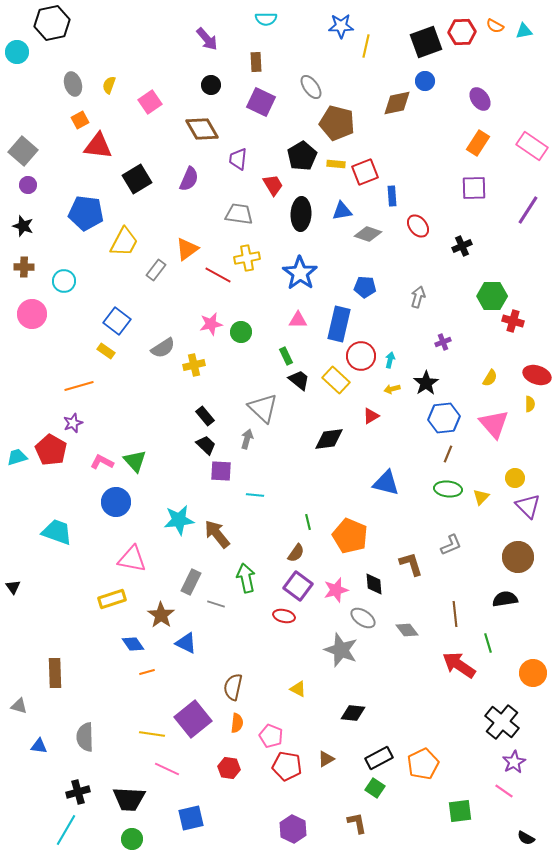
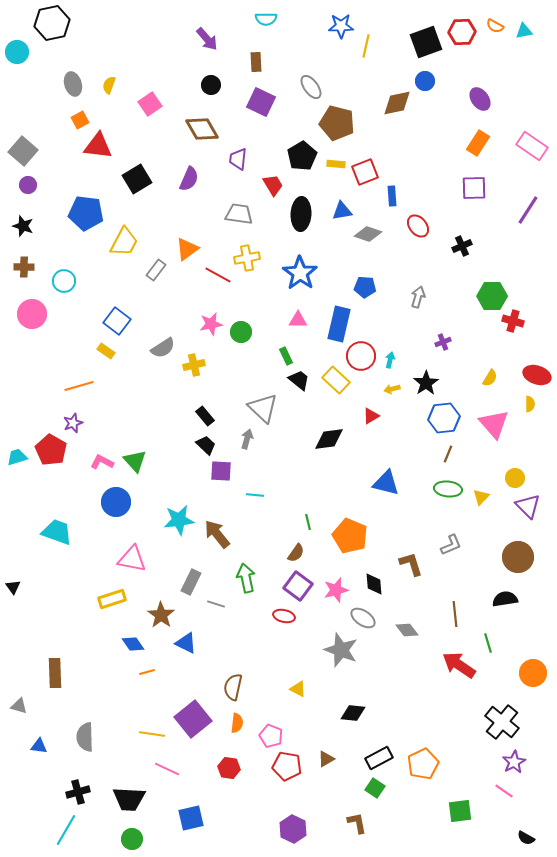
pink square at (150, 102): moved 2 px down
